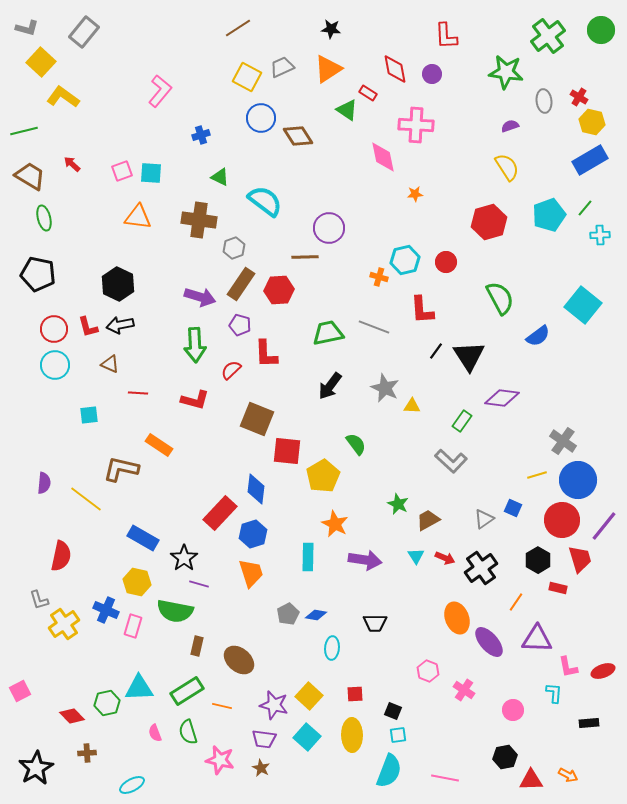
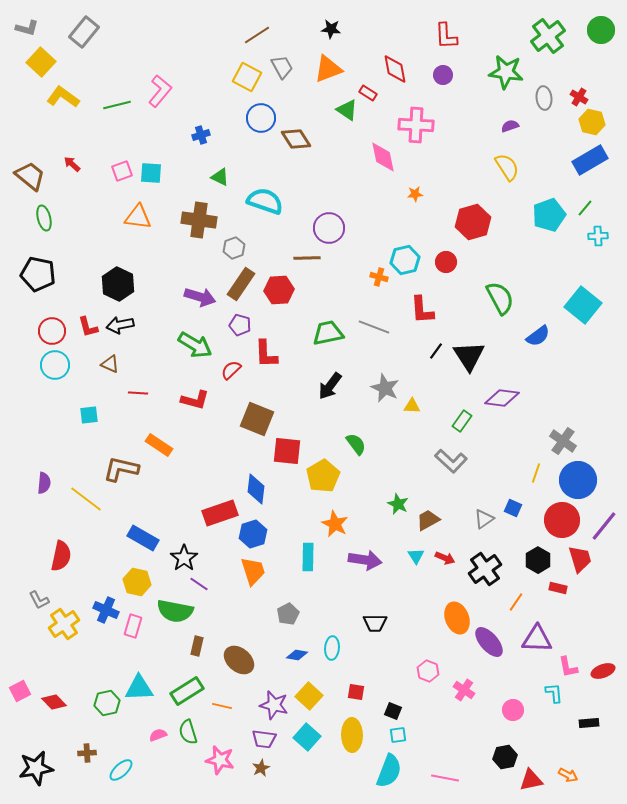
brown line at (238, 28): moved 19 px right, 7 px down
gray trapezoid at (282, 67): rotated 85 degrees clockwise
orange triangle at (328, 69): rotated 12 degrees clockwise
purple circle at (432, 74): moved 11 px right, 1 px down
gray ellipse at (544, 101): moved 3 px up
green line at (24, 131): moved 93 px right, 26 px up
brown diamond at (298, 136): moved 2 px left, 3 px down
brown trapezoid at (30, 176): rotated 8 degrees clockwise
cyan semicircle at (265, 201): rotated 18 degrees counterclockwise
red hexagon at (489, 222): moved 16 px left
cyan cross at (600, 235): moved 2 px left, 1 px down
brown line at (305, 257): moved 2 px right, 1 px down
red circle at (54, 329): moved 2 px left, 2 px down
green arrow at (195, 345): rotated 56 degrees counterclockwise
yellow line at (537, 475): moved 1 px left, 2 px up; rotated 54 degrees counterclockwise
red rectangle at (220, 513): rotated 28 degrees clockwise
black cross at (481, 568): moved 4 px right, 1 px down
orange trapezoid at (251, 573): moved 2 px right, 2 px up
purple line at (199, 584): rotated 18 degrees clockwise
gray L-shape at (39, 600): rotated 10 degrees counterclockwise
blue diamond at (316, 615): moved 19 px left, 40 px down
cyan L-shape at (554, 693): rotated 10 degrees counterclockwise
red square at (355, 694): moved 1 px right, 2 px up; rotated 12 degrees clockwise
red diamond at (72, 716): moved 18 px left, 14 px up
pink semicircle at (155, 733): moved 3 px right, 2 px down; rotated 90 degrees clockwise
black star at (36, 768): rotated 20 degrees clockwise
brown star at (261, 768): rotated 18 degrees clockwise
red triangle at (531, 780): rotated 10 degrees counterclockwise
cyan ellipse at (132, 785): moved 11 px left, 15 px up; rotated 15 degrees counterclockwise
